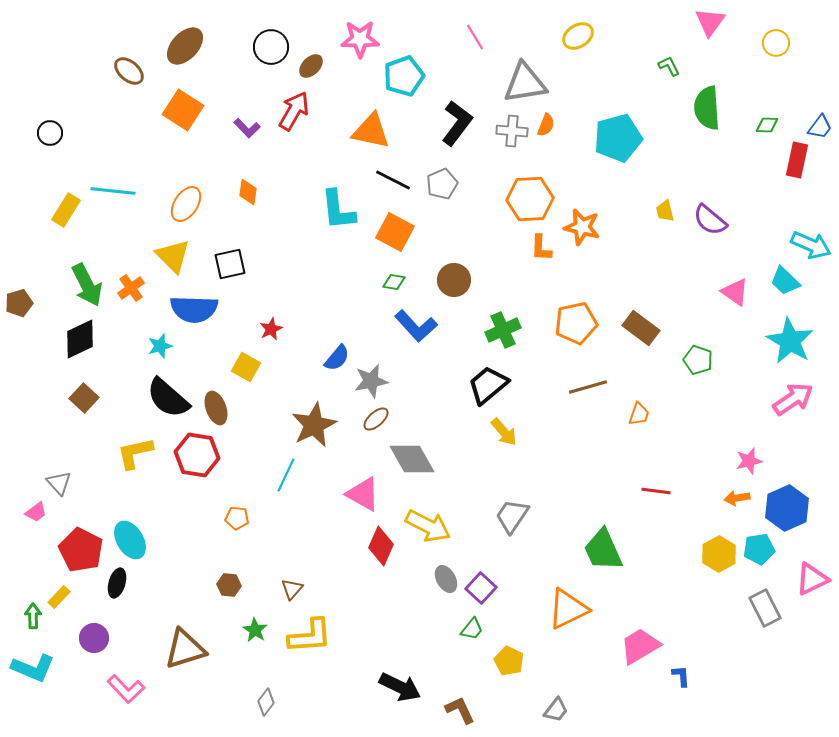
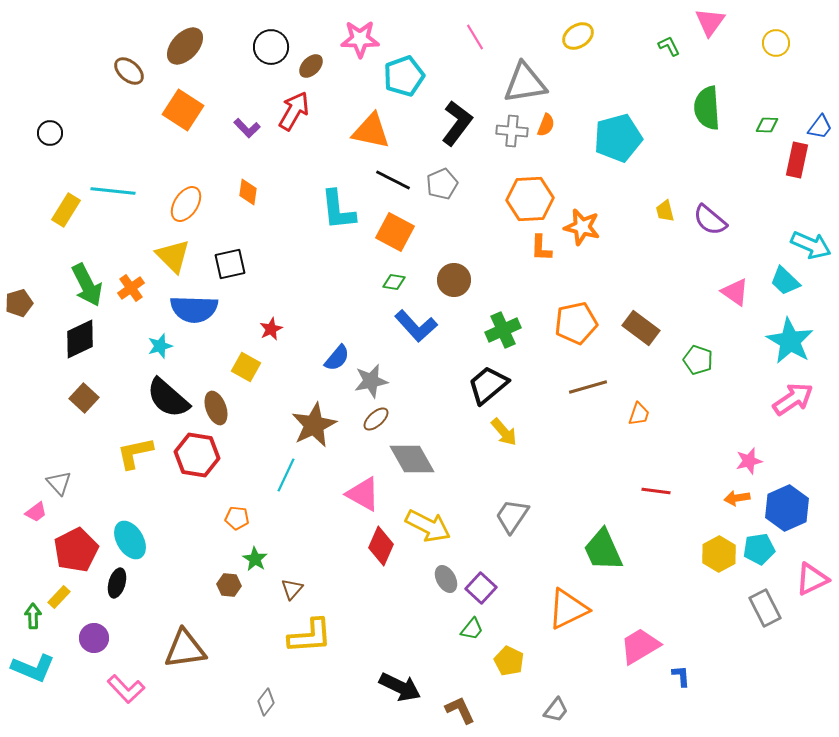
green L-shape at (669, 66): moved 20 px up
red pentagon at (81, 550): moved 5 px left; rotated 18 degrees clockwise
green star at (255, 630): moved 71 px up
brown triangle at (185, 649): rotated 9 degrees clockwise
